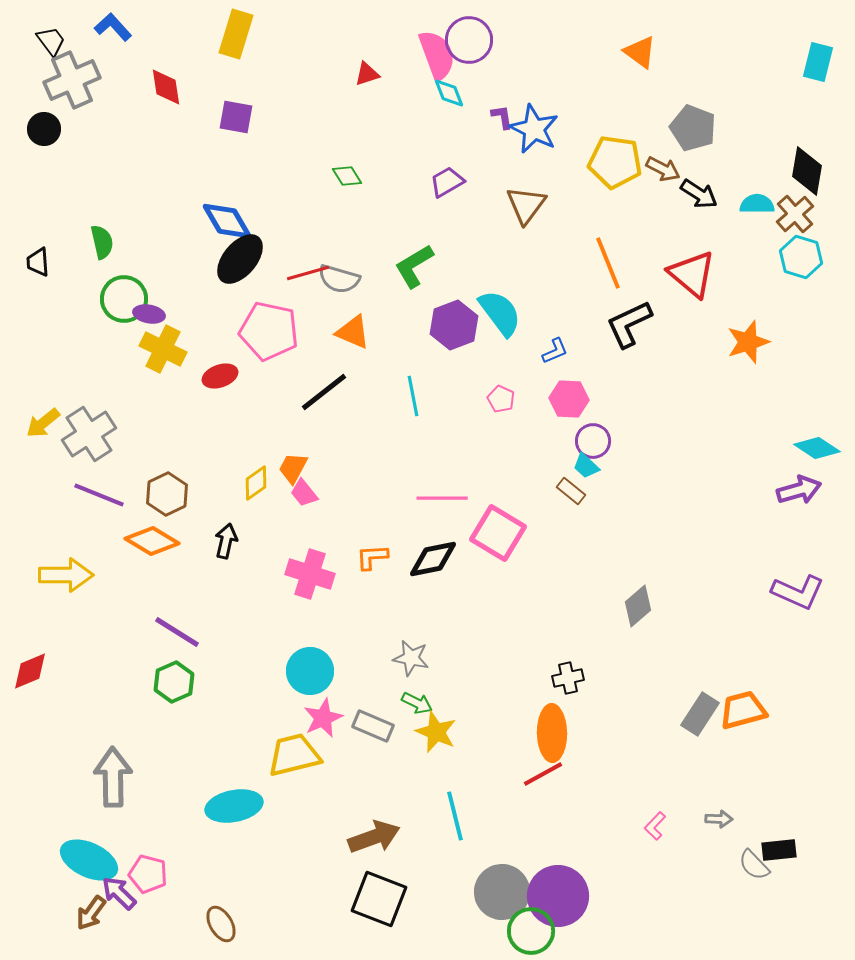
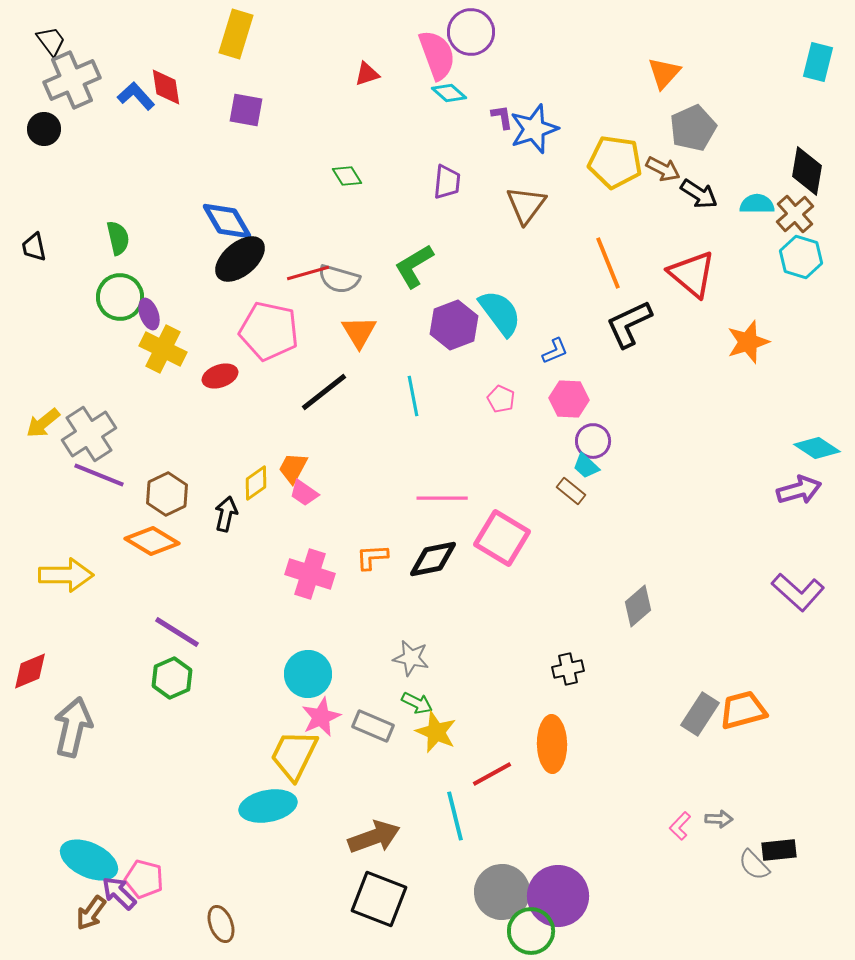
blue L-shape at (113, 27): moved 23 px right, 69 px down
purple circle at (469, 40): moved 2 px right, 8 px up
orange triangle at (640, 52): moved 24 px right, 21 px down; rotated 36 degrees clockwise
cyan diamond at (449, 93): rotated 28 degrees counterclockwise
purple square at (236, 117): moved 10 px right, 7 px up
gray pentagon at (693, 128): rotated 27 degrees clockwise
blue star at (534, 129): rotated 27 degrees clockwise
purple trapezoid at (447, 182): rotated 126 degrees clockwise
green semicircle at (102, 242): moved 16 px right, 4 px up
black ellipse at (240, 259): rotated 10 degrees clockwise
black trapezoid at (38, 262): moved 4 px left, 15 px up; rotated 8 degrees counterclockwise
green circle at (124, 299): moved 4 px left, 2 px up
purple ellipse at (149, 314): rotated 60 degrees clockwise
orange triangle at (353, 332): moved 6 px right; rotated 36 degrees clockwise
pink trapezoid at (304, 493): rotated 16 degrees counterclockwise
purple line at (99, 495): moved 20 px up
pink square at (498, 533): moved 4 px right, 5 px down
black arrow at (226, 541): moved 27 px up
purple L-shape at (798, 592): rotated 18 degrees clockwise
cyan circle at (310, 671): moved 2 px left, 3 px down
black cross at (568, 678): moved 9 px up
green hexagon at (174, 682): moved 2 px left, 4 px up
pink star at (323, 718): moved 2 px left, 1 px up
orange ellipse at (552, 733): moved 11 px down
yellow trapezoid at (294, 755): rotated 50 degrees counterclockwise
red line at (543, 774): moved 51 px left
gray arrow at (113, 777): moved 40 px left, 50 px up; rotated 14 degrees clockwise
cyan ellipse at (234, 806): moved 34 px right
pink L-shape at (655, 826): moved 25 px right
pink pentagon at (148, 874): moved 4 px left, 5 px down
brown ellipse at (221, 924): rotated 9 degrees clockwise
